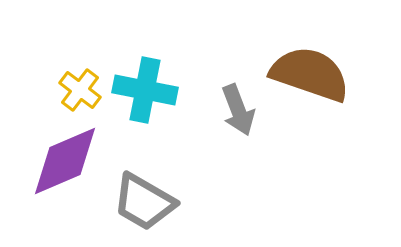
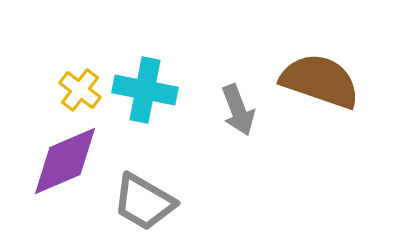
brown semicircle: moved 10 px right, 7 px down
